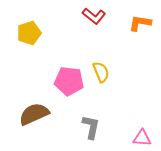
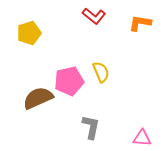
pink pentagon: rotated 20 degrees counterclockwise
brown semicircle: moved 4 px right, 16 px up
